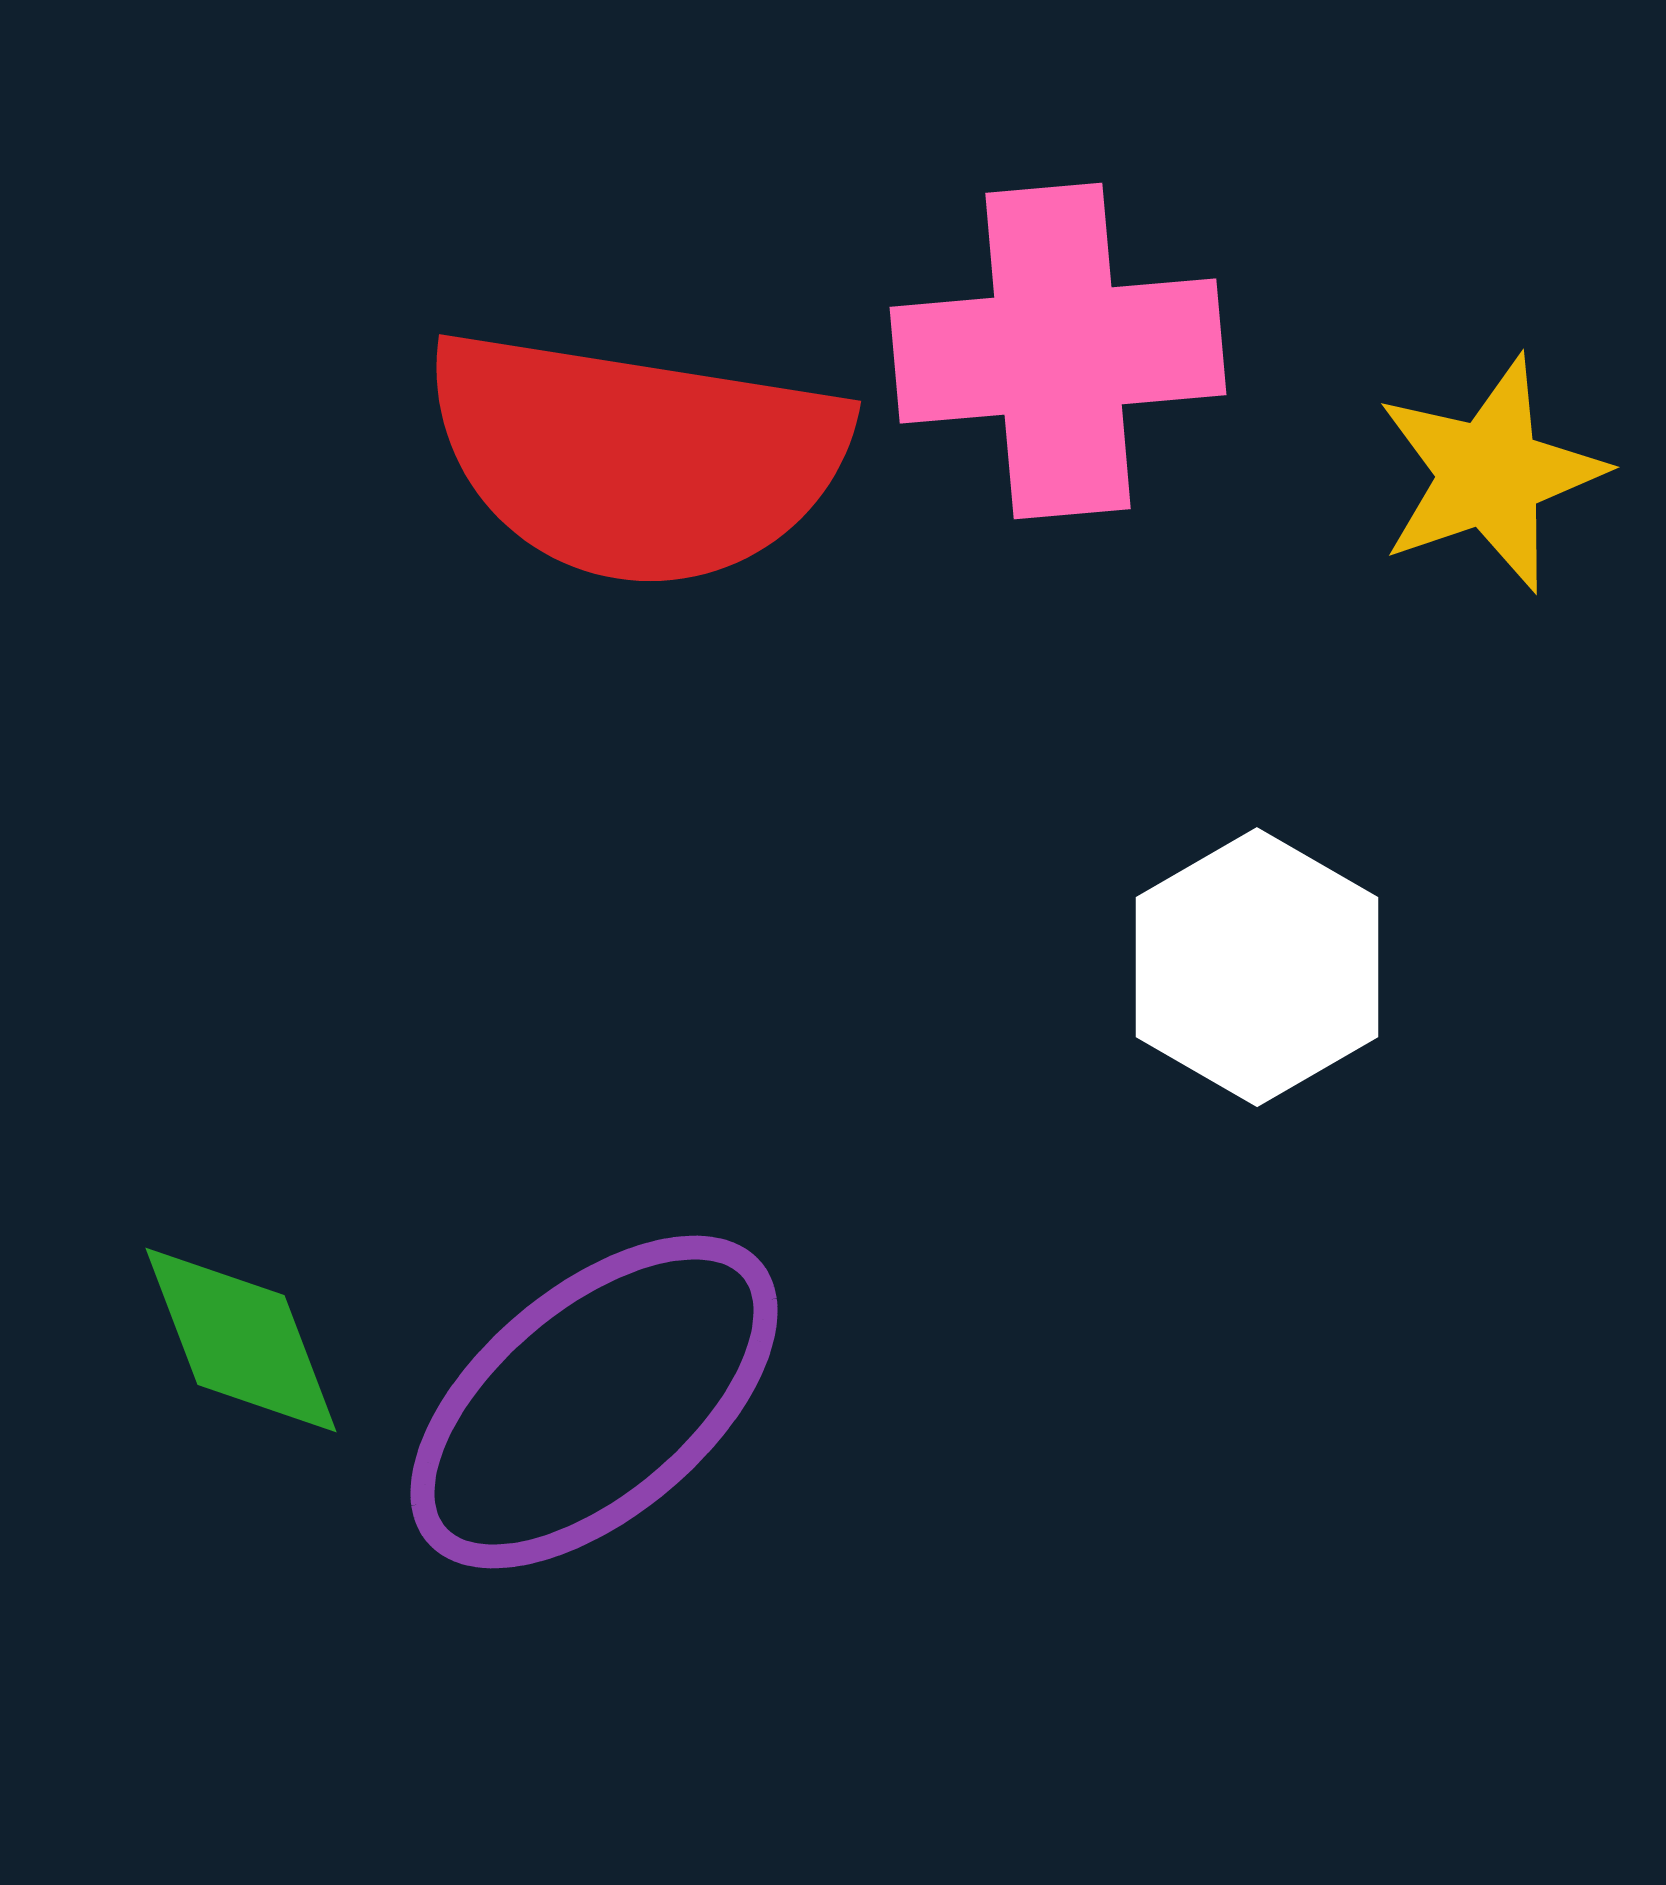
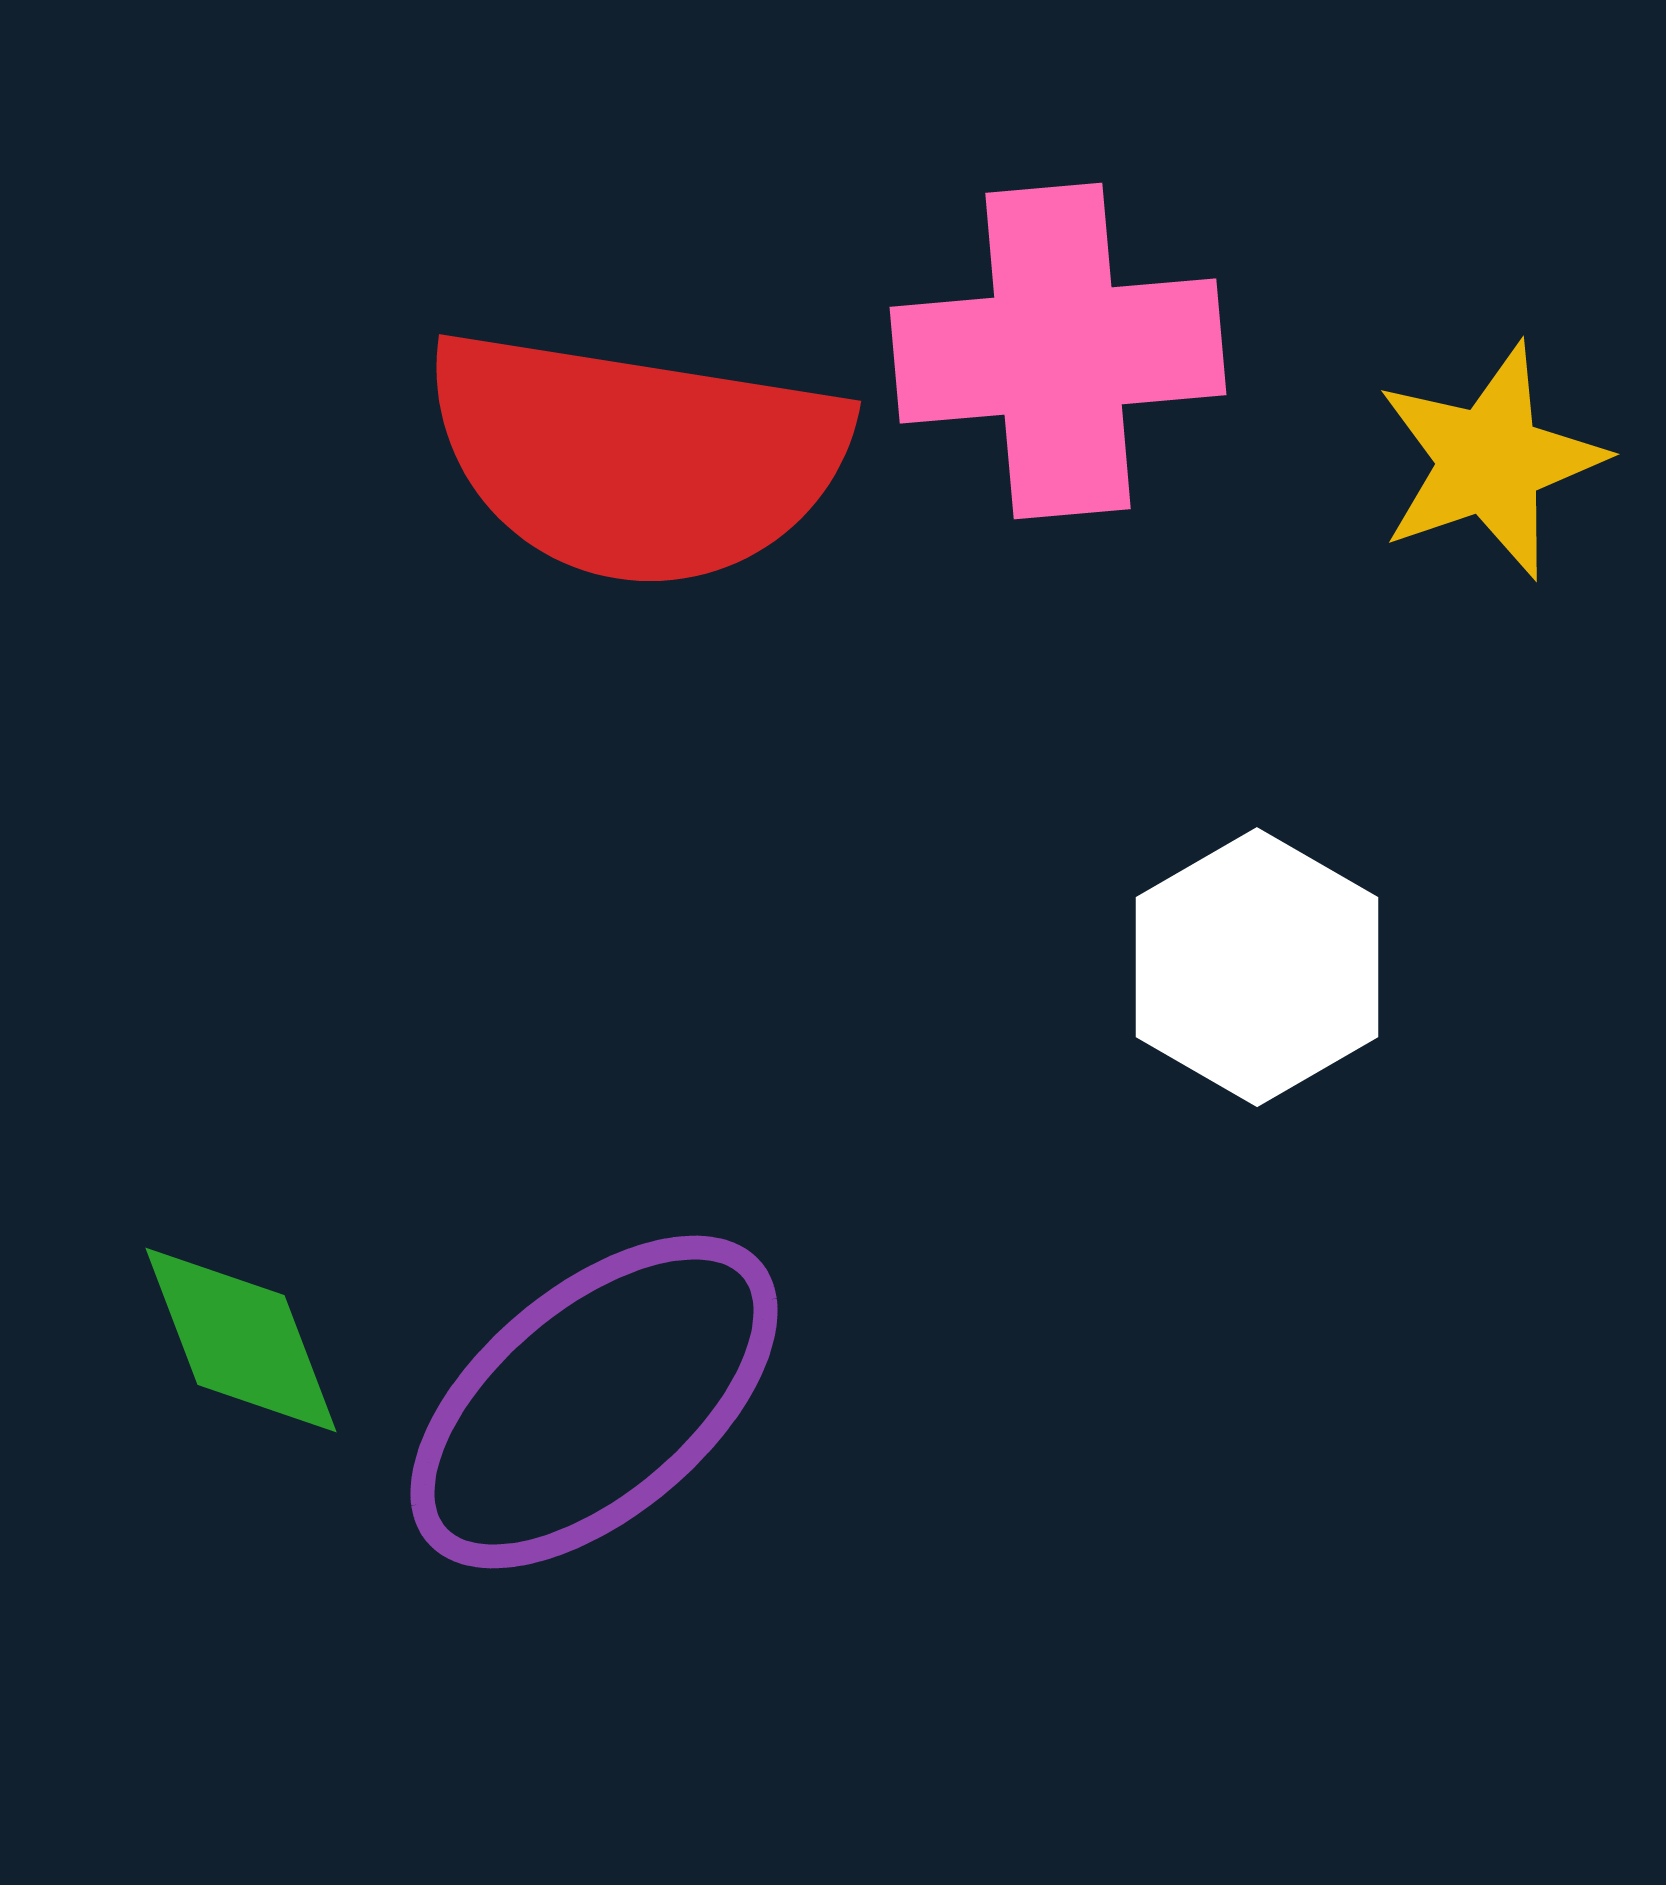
yellow star: moved 13 px up
